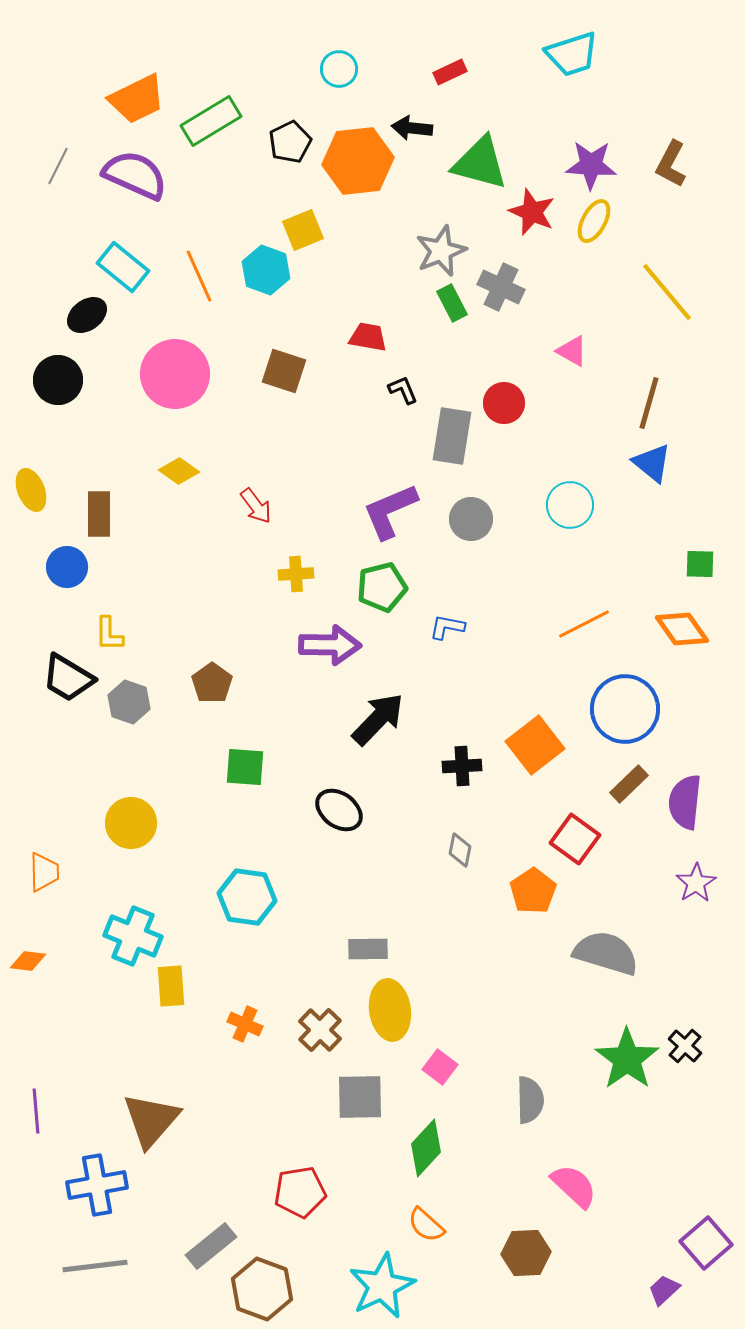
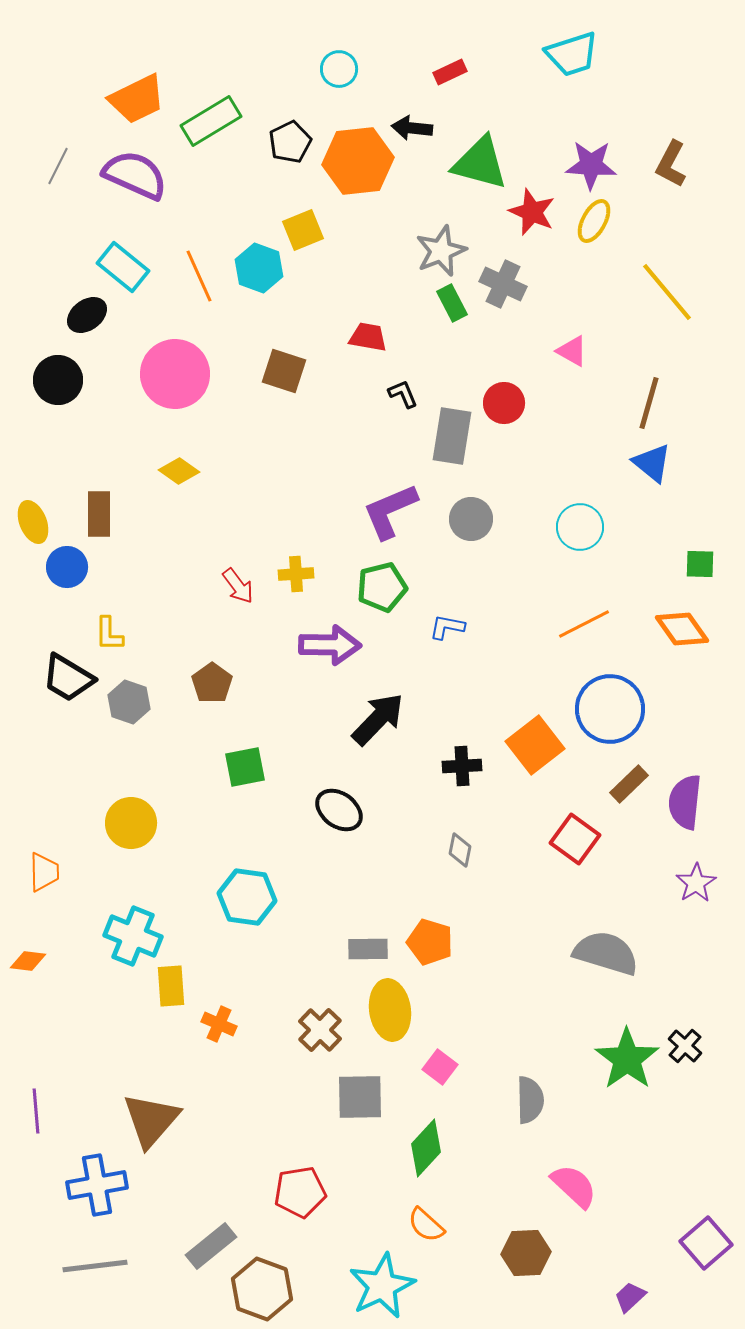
cyan hexagon at (266, 270): moved 7 px left, 2 px up
gray cross at (501, 287): moved 2 px right, 3 px up
black L-shape at (403, 390): moved 4 px down
yellow ellipse at (31, 490): moved 2 px right, 32 px down
cyan circle at (570, 505): moved 10 px right, 22 px down
red arrow at (256, 506): moved 18 px left, 80 px down
blue circle at (625, 709): moved 15 px left
green square at (245, 767): rotated 15 degrees counterclockwise
orange pentagon at (533, 891): moved 103 px left, 51 px down; rotated 21 degrees counterclockwise
orange cross at (245, 1024): moved 26 px left
purple trapezoid at (664, 1290): moved 34 px left, 7 px down
